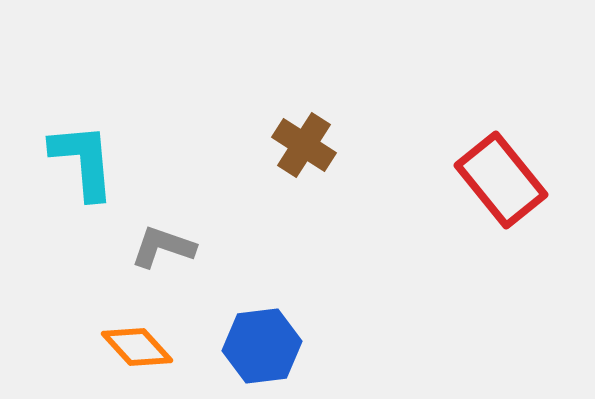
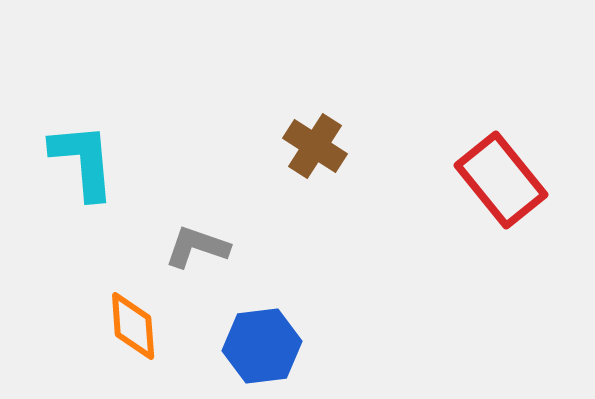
brown cross: moved 11 px right, 1 px down
gray L-shape: moved 34 px right
orange diamond: moved 4 px left, 21 px up; rotated 38 degrees clockwise
